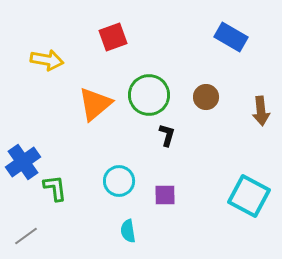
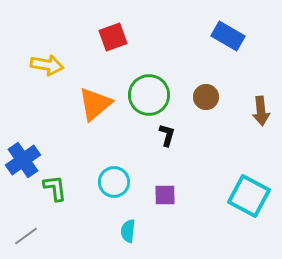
blue rectangle: moved 3 px left, 1 px up
yellow arrow: moved 5 px down
blue cross: moved 2 px up
cyan circle: moved 5 px left, 1 px down
cyan semicircle: rotated 15 degrees clockwise
